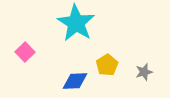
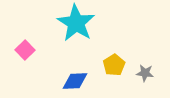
pink square: moved 2 px up
yellow pentagon: moved 7 px right
gray star: moved 1 px right, 1 px down; rotated 24 degrees clockwise
